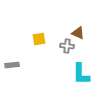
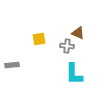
cyan L-shape: moved 7 px left
